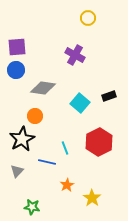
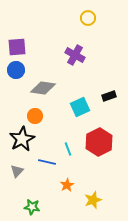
cyan square: moved 4 px down; rotated 24 degrees clockwise
cyan line: moved 3 px right, 1 px down
yellow star: moved 1 px right, 2 px down; rotated 18 degrees clockwise
